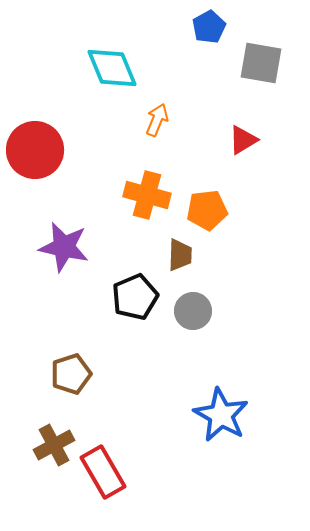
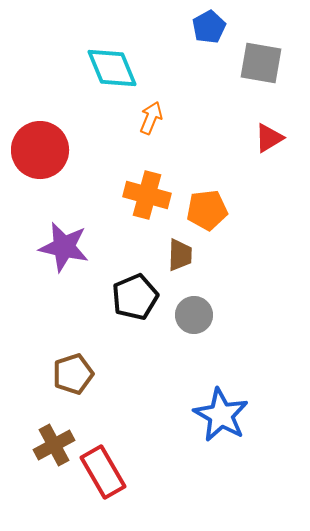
orange arrow: moved 6 px left, 2 px up
red triangle: moved 26 px right, 2 px up
red circle: moved 5 px right
gray circle: moved 1 px right, 4 px down
brown pentagon: moved 2 px right
